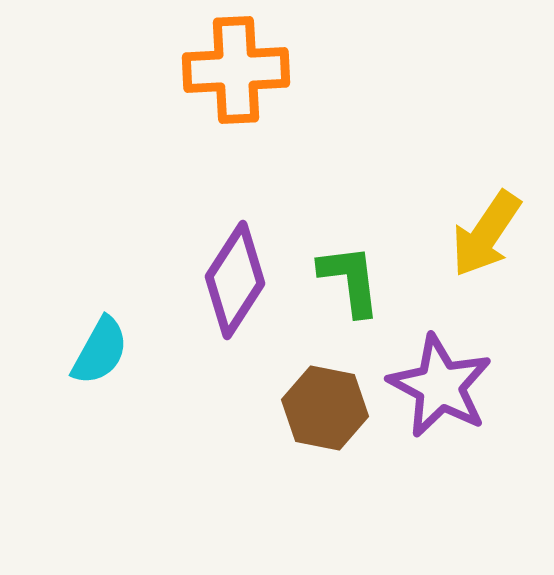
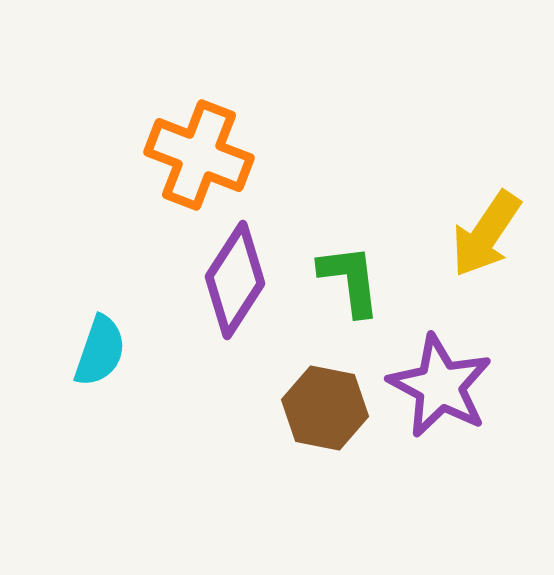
orange cross: moved 37 px left, 85 px down; rotated 24 degrees clockwise
cyan semicircle: rotated 10 degrees counterclockwise
